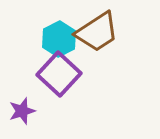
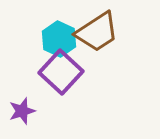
cyan hexagon: rotated 8 degrees counterclockwise
purple square: moved 2 px right, 2 px up
